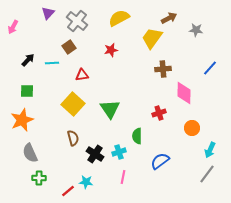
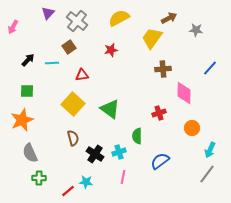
green triangle: rotated 20 degrees counterclockwise
